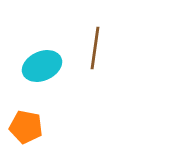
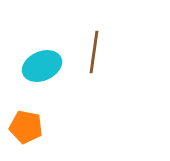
brown line: moved 1 px left, 4 px down
